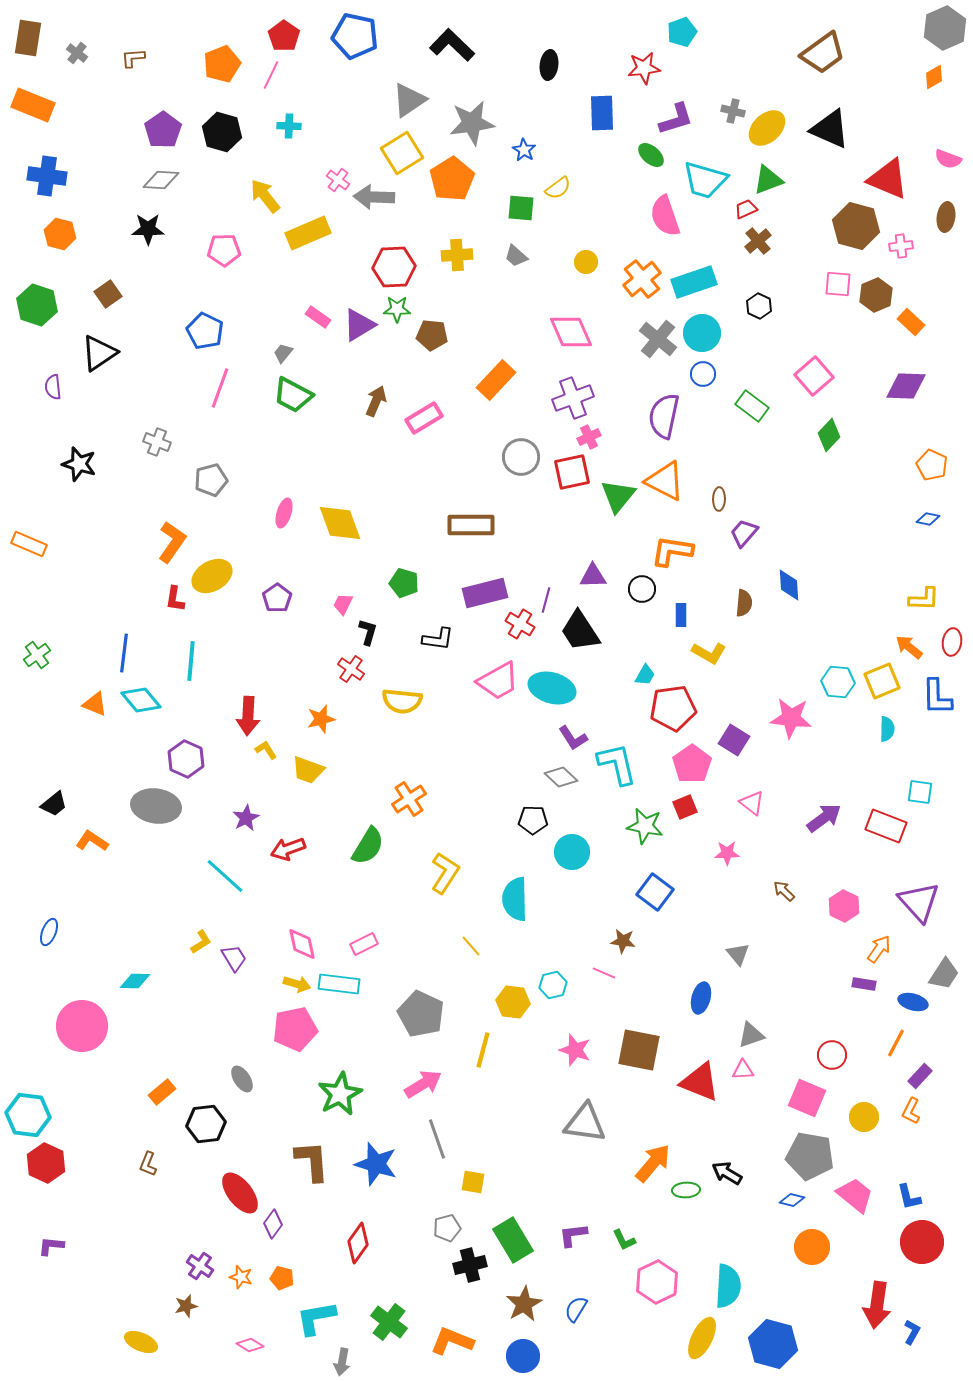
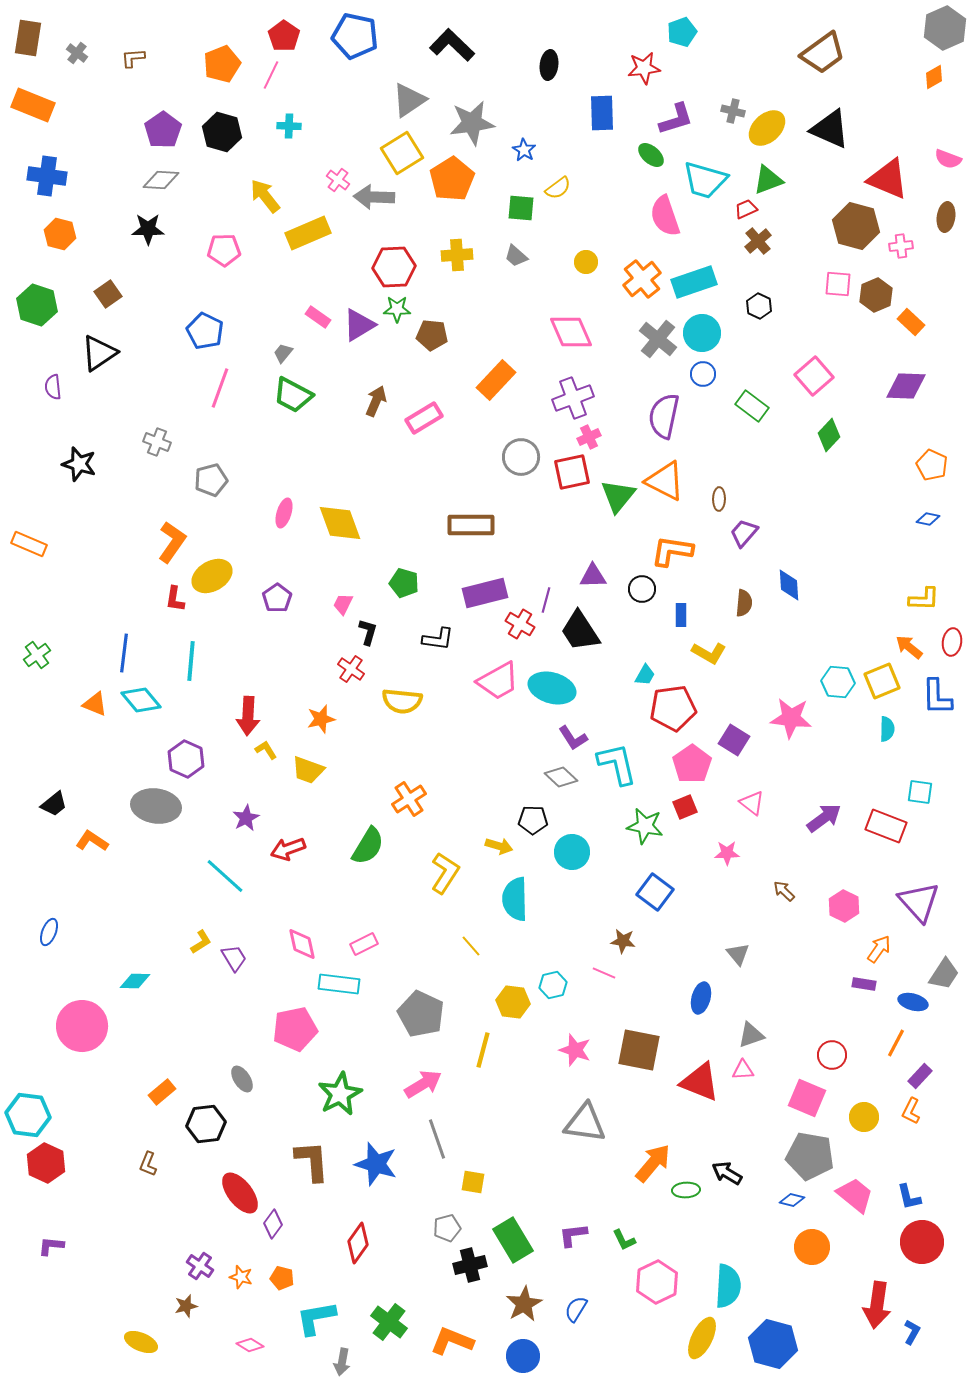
yellow arrow at (297, 984): moved 202 px right, 138 px up
